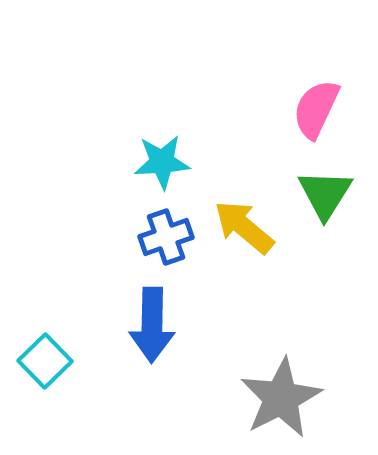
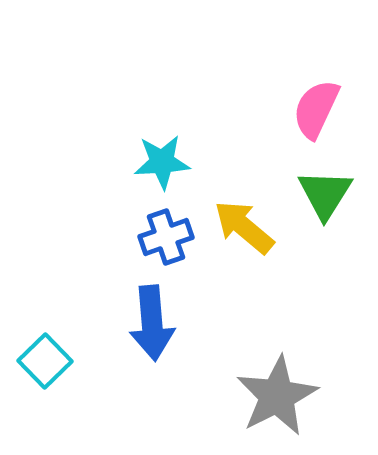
blue arrow: moved 2 px up; rotated 6 degrees counterclockwise
gray star: moved 4 px left, 2 px up
